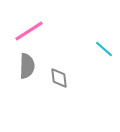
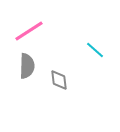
cyan line: moved 9 px left, 1 px down
gray diamond: moved 2 px down
